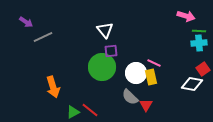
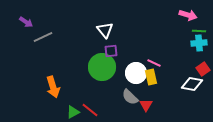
pink arrow: moved 2 px right, 1 px up
